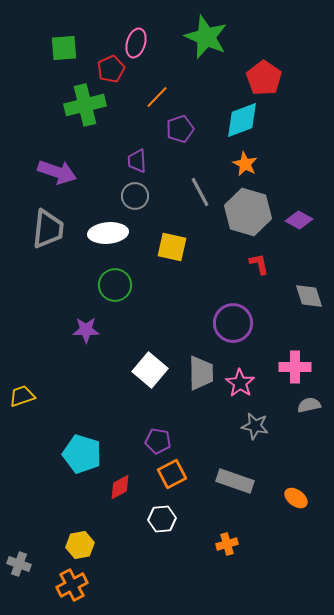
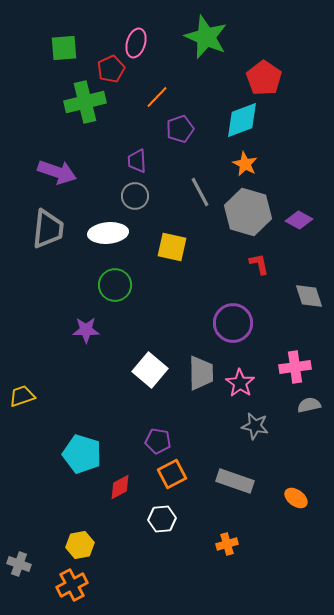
green cross at (85, 105): moved 3 px up
pink cross at (295, 367): rotated 8 degrees counterclockwise
